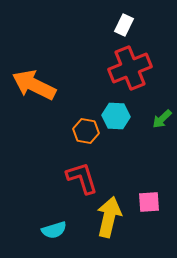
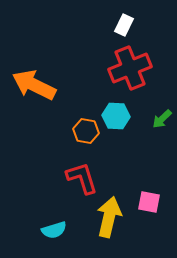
pink square: rotated 15 degrees clockwise
